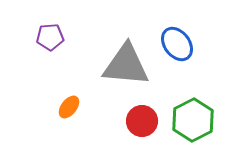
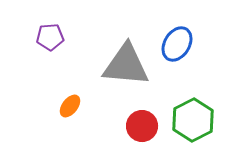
blue ellipse: rotated 68 degrees clockwise
orange ellipse: moved 1 px right, 1 px up
red circle: moved 5 px down
